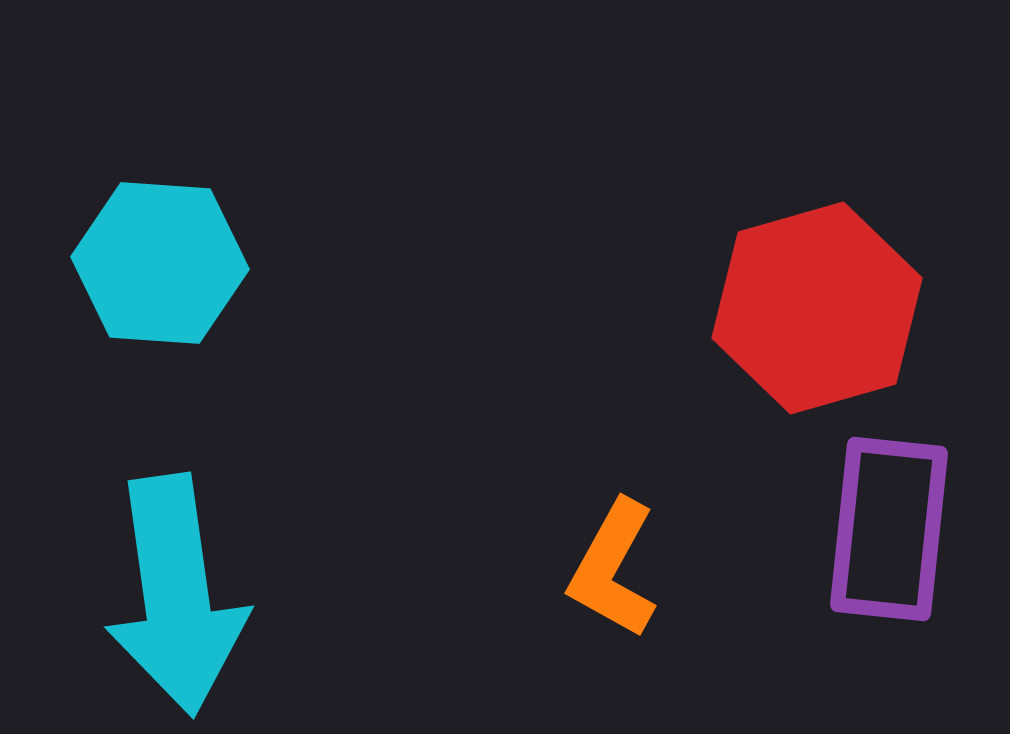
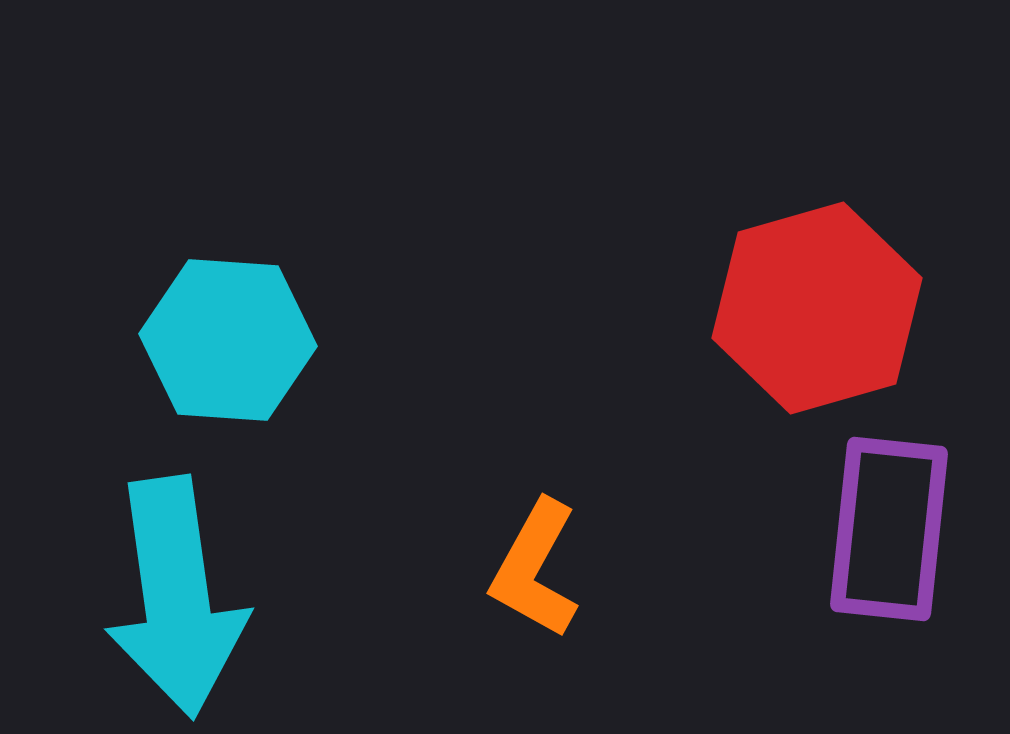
cyan hexagon: moved 68 px right, 77 px down
orange L-shape: moved 78 px left
cyan arrow: moved 2 px down
